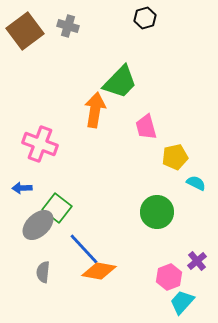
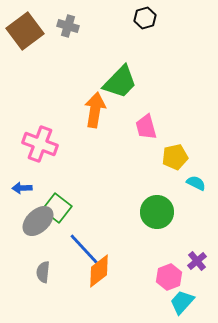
gray ellipse: moved 4 px up
orange diamond: rotated 48 degrees counterclockwise
